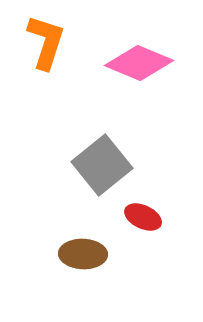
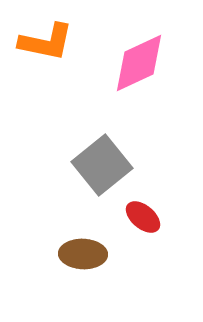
orange L-shape: rotated 84 degrees clockwise
pink diamond: rotated 48 degrees counterclockwise
red ellipse: rotated 15 degrees clockwise
